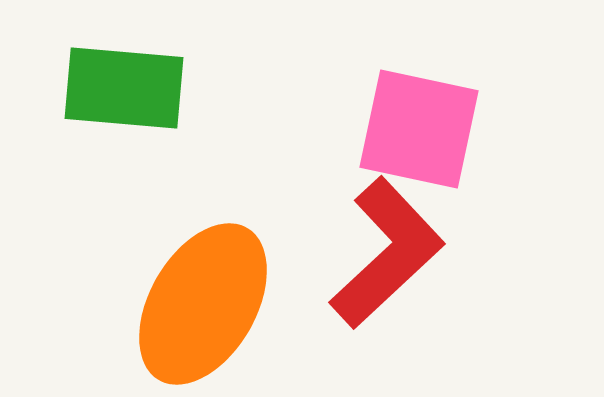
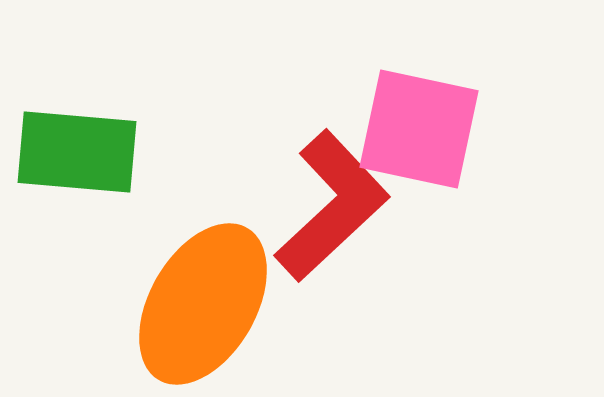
green rectangle: moved 47 px left, 64 px down
red L-shape: moved 55 px left, 47 px up
